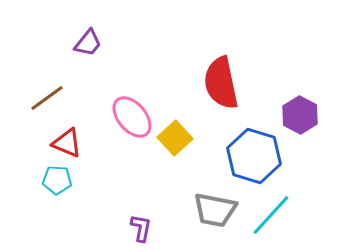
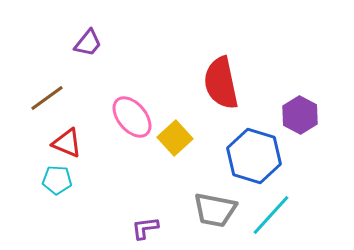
purple L-shape: moved 4 px right; rotated 108 degrees counterclockwise
